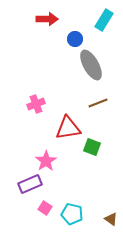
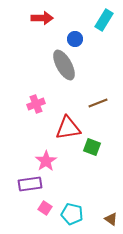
red arrow: moved 5 px left, 1 px up
gray ellipse: moved 27 px left
purple rectangle: rotated 15 degrees clockwise
